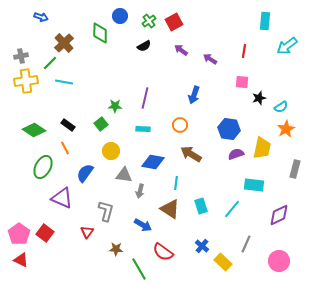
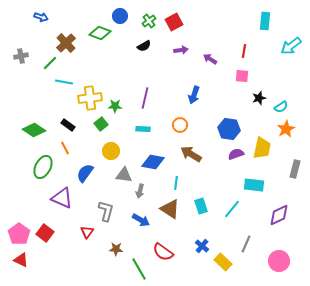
green diamond at (100, 33): rotated 70 degrees counterclockwise
brown cross at (64, 43): moved 2 px right
cyan arrow at (287, 46): moved 4 px right
purple arrow at (181, 50): rotated 136 degrees clockwise
yellow cross at (26, 81): moved 64 px right, 17 px down
pink square at (242, 82): moved 6 px up
blue arrow at (143, 225): moved 2 px left, 5 px up
